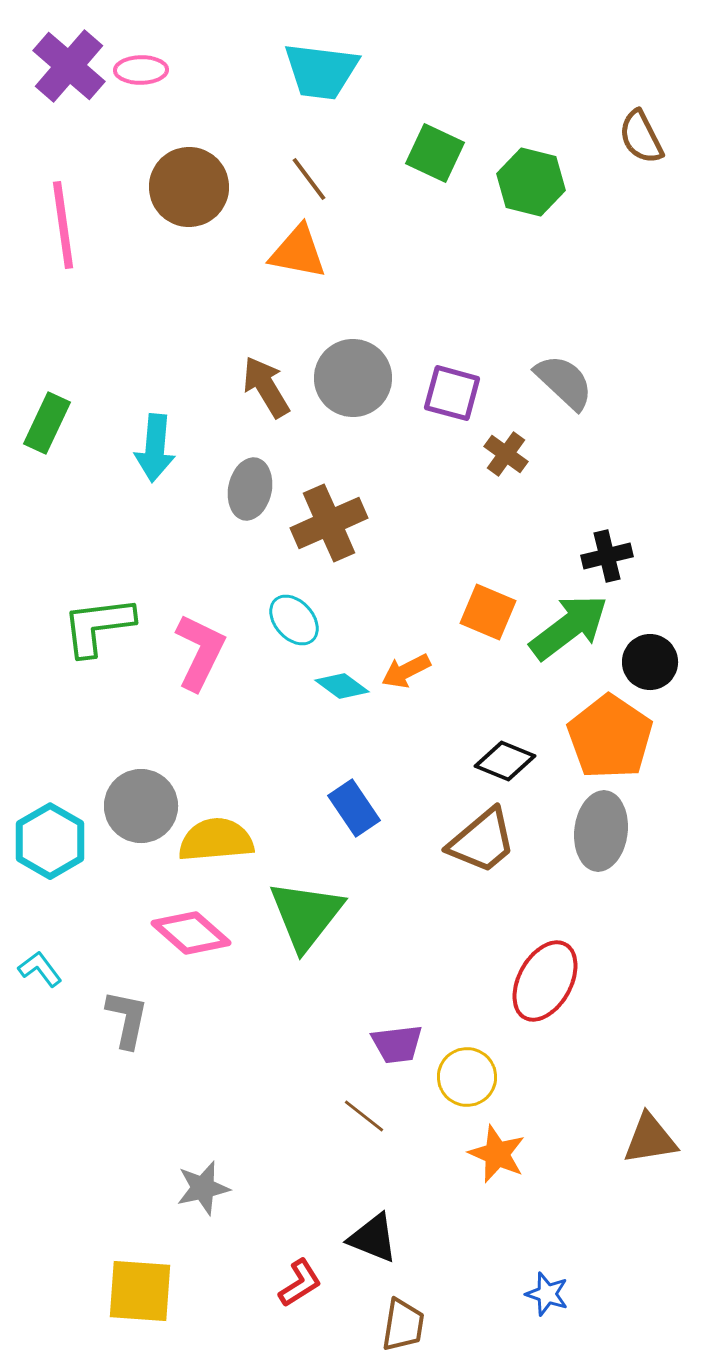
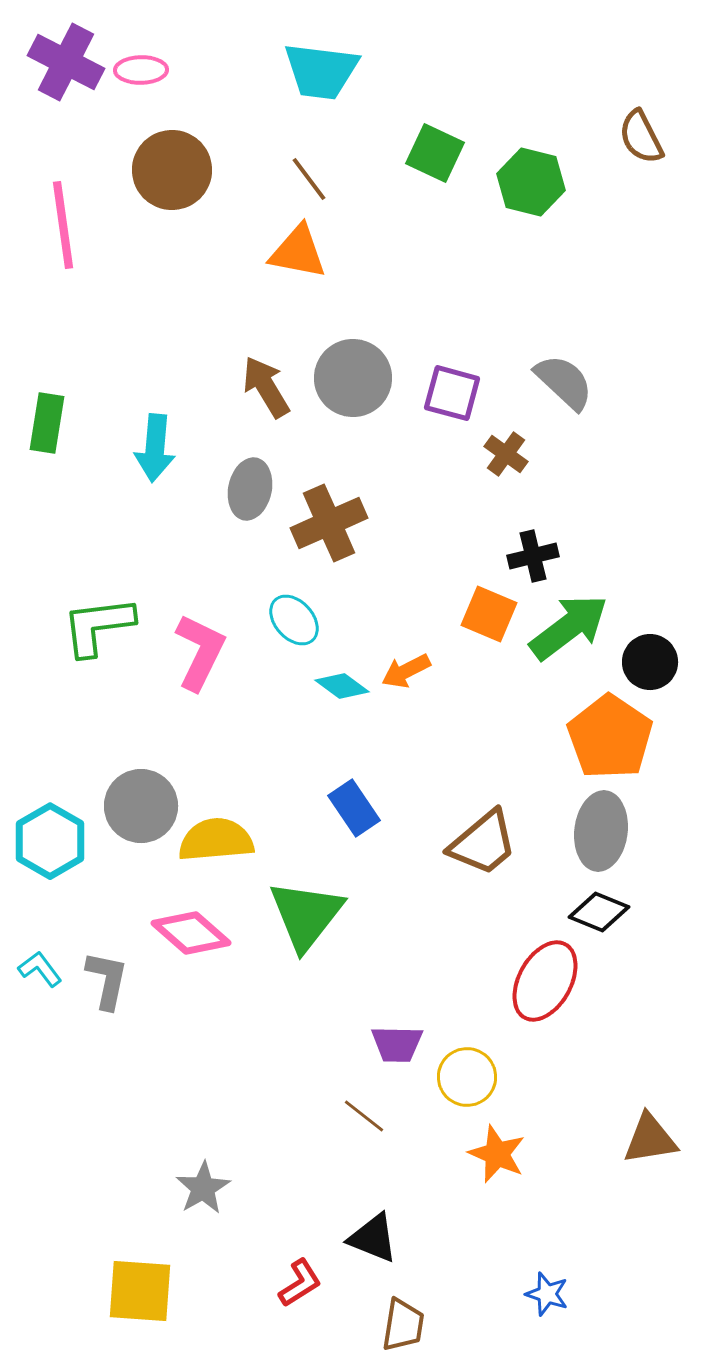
purple cross at (69, 66): moved 3 px left, 4 px up; rotated 14 degrees counterclockwise
brown circle at (189, 187): moved 17 px left, 17 px up
green rectangle at (47, 423): rotated 16 degrees counterclockwise
black cross at (607, 556): moved 74 px left
orange square at (488, 612): moved 1 px right, 2 px down
black diamond at (505, 761): moved 94 px right, 151 px down
brown trapezoid at (482, 841): moved 1 px right, 2 px down
gray L-shape at (127, 1019): moved 20 px left, 39 px up
purple trapezoid at (397, 1044): rotated 8 degrees clockwise
gray star at (203, 1188): rotated 18 degrees counterclockwise
